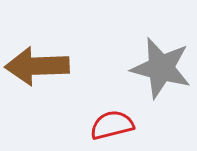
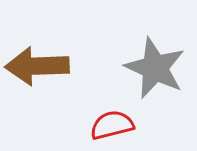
gray star: moved 6 px left; rotated 10 degrees clockwise
